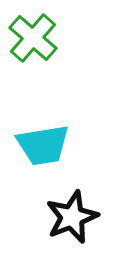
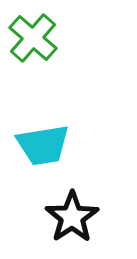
black star: rotated 12 degrees counterclockwise
